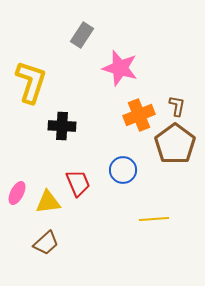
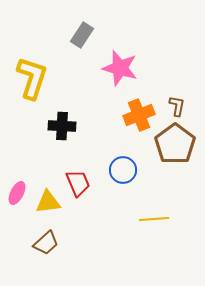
yellow L-shape: moved 1 px right, 4 px up
